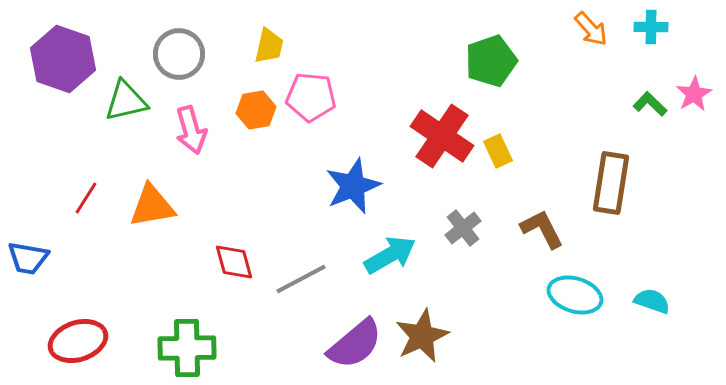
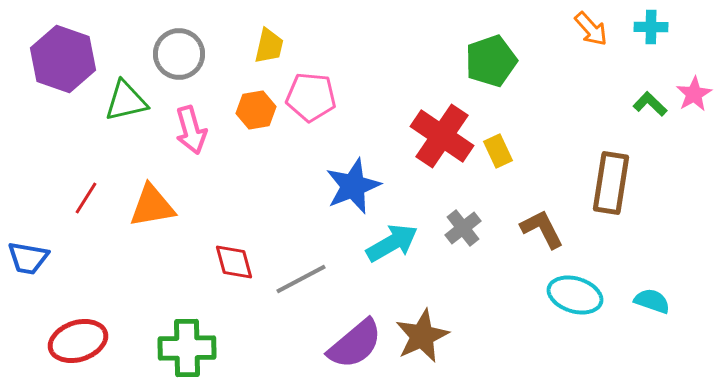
cyan arrow: moved 2 px right, 12 px up
